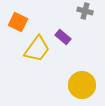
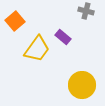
gray cross: moved 1 px right
orange square: moved 3 px left, 1 px up; rotated 24 degrees clockwise
